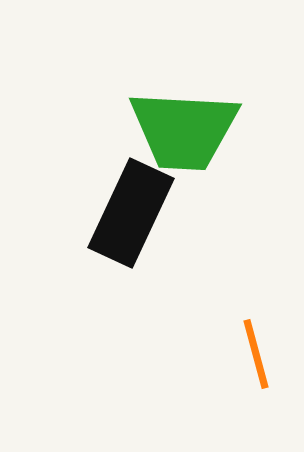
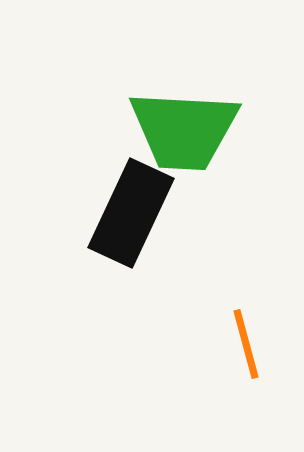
orange line: moved 10 px left, 10 px up
